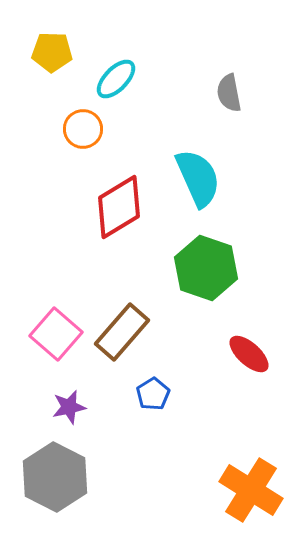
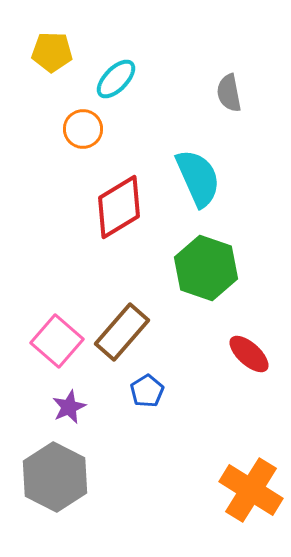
pink square: moved 1 px right, 7 px down
blue pentagon: moved 6 px left, 3 px up
purple star: rotated 12 degrees counterclockwise
